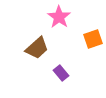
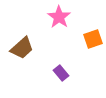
brown trapezoid: moved 15 px left
